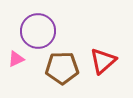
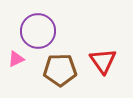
red triangle: rotated 24 degrees counterclockwise
brown pentagon: moved 2 px left, 2 px down
